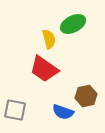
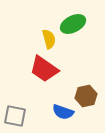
gray square: moved 6 px down
